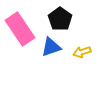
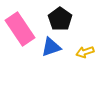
yellow arrow: moved 3 px right
